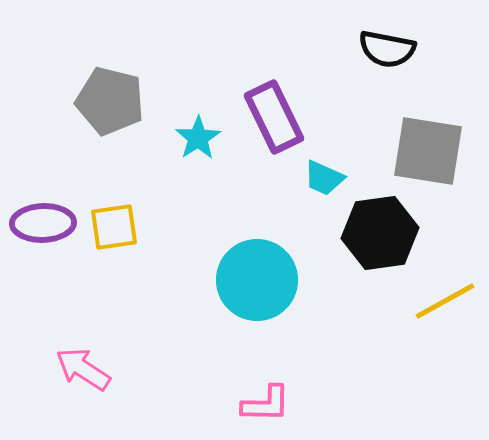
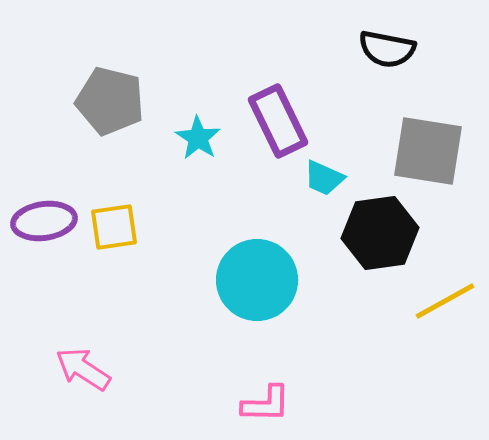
purple rectangle: moved 4 px right, 4 px down
cyan star: rotated 6 degrees counterclockwise
purple ellipse: moved 1 px right, 2 px up; rotated 6 degrees counterclockwise
